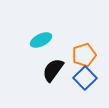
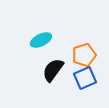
blue square: rotated 20 degrees clockwise
